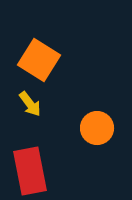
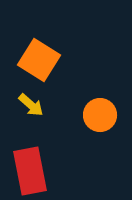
yellow arrow: moved 1 px right, 1 px down; rotated 12 degrees counterclockwise
orange circle: moved 3 px right, 13 px up
